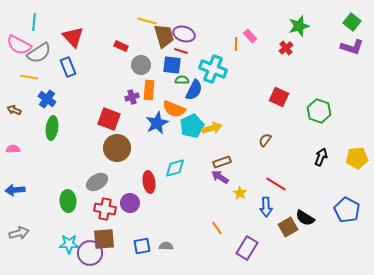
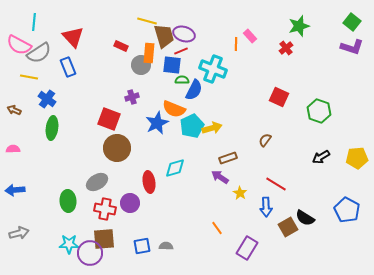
red line at (181, 51): rotated 40 degrees counterclockwise
orange rectangle at (149, 90): moved 37 px up
black arrow at (321, 157): rotated 144 degrees counterclockwise
brown rectangle at (222, 162): moved 6 px right, 4 px up
